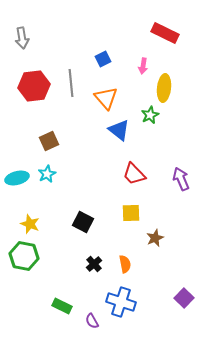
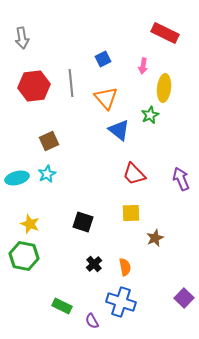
black square: rotated 10 degrees counterclockwise
orange semicircle: moved 3 px down
